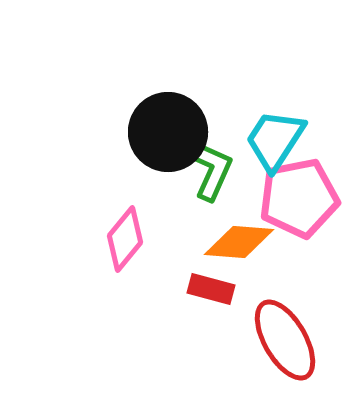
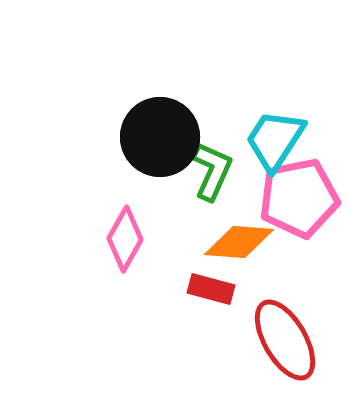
black circle: moved 8 px left, 5 px down
pink diamond: rotated 10 degrees counterclockwise
